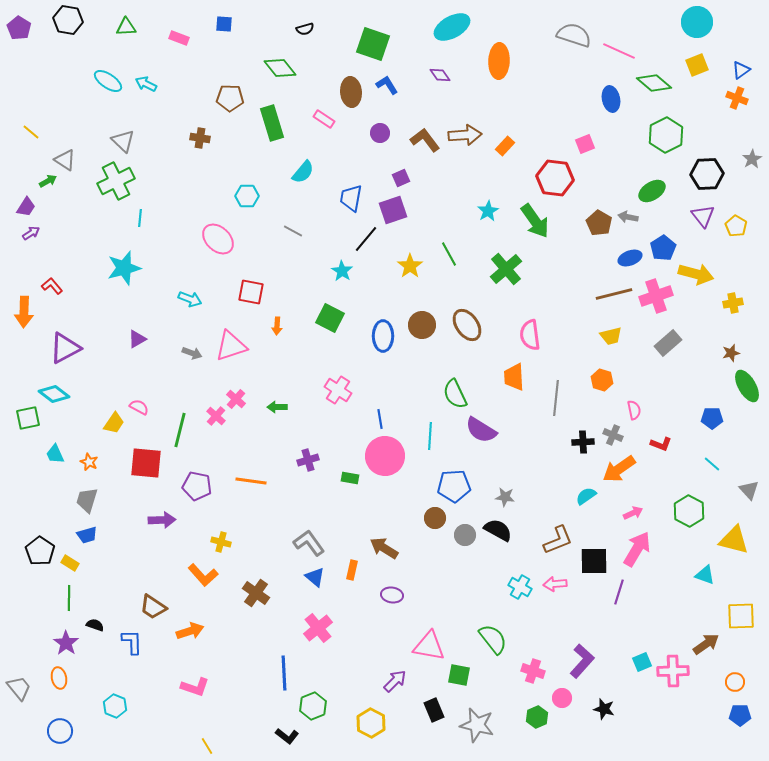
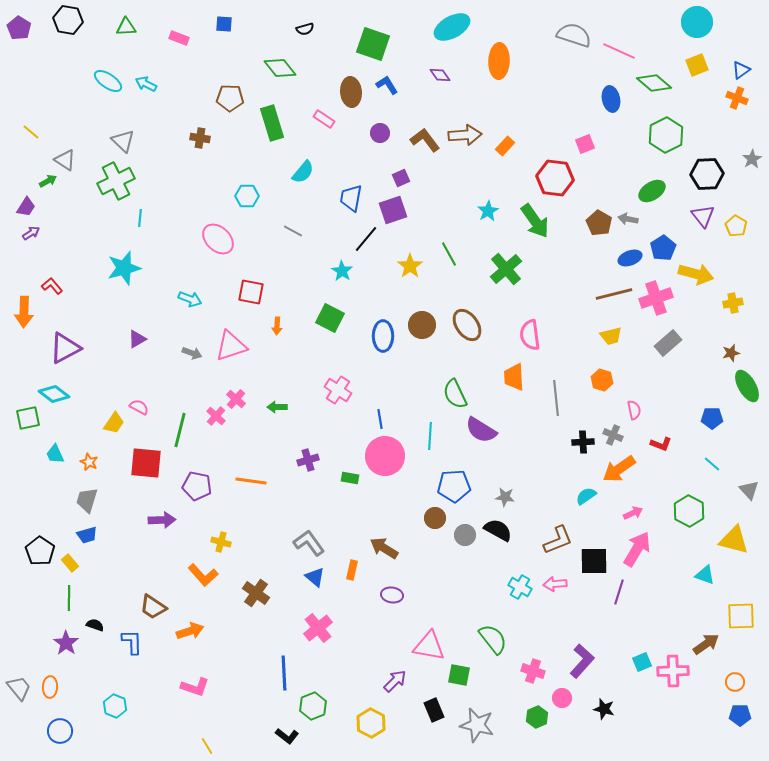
gray arrow at (628, 217): moved 2 px down
pink cross at (656, 296): moved 2 px down
gray line at (556, 398): rotated 12 degrees counterclockwise
yellow rectangle at (70, 563): rotated 18 degrees clockwise
orange ellipse at (59, 678): moved 9 px left, 9 px down; rotated 15 degrees clockwise
